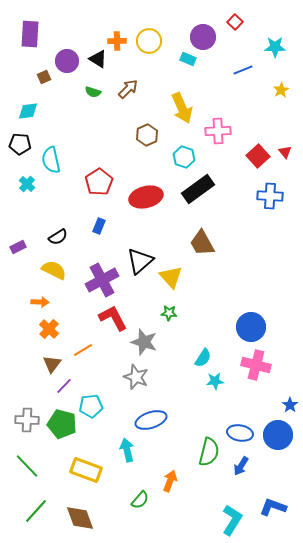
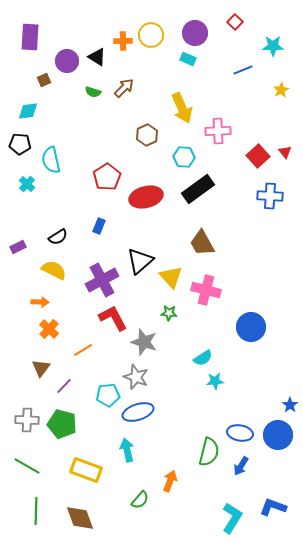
purple rectangle at (30, 34): moved 3 px down
purple circle at (203, 37): moved 8 px left, 4 px up
orange cross at (117, 41): moved 6 px right
yellow circle at (149, 41): moved 2 px right, 6 px up
cyan star at (275, 47): moved 2 px left, 1 px up
black triangle at (98, 59): moved 1 px left, 2 px up
brown square at (44, 77): moved 3 px down
brown arrow at (128, 89): moved 4 px left, 1 px up
cyan hexagon at (184, 157): rotated 15 degrees counterclockwise
red pentagon at (99, 182): moved 8 px right, 5 px up
cyan semicircle at (203, 358): rotated 24 degrees clockwise
brown triangle at (52, 364): moved 11 px left, 4 px down
pink cross at (256, 365): moved 50 px left, 75 px up
cyan pentagon at (91, 406): moved 17 px right, 11 px up
blue ellipse at (151, 420): moved 13 px left, 8 px up
green line at (27, 466): rotated 16 degrees counterclockwise
green line at (36, 511): rotated 40 degrees counterclockwise
cyan L-shape at (232, 520): moved 2 px up
